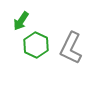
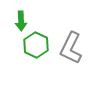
green arrow: rotated 36 degrees counterclockwise
